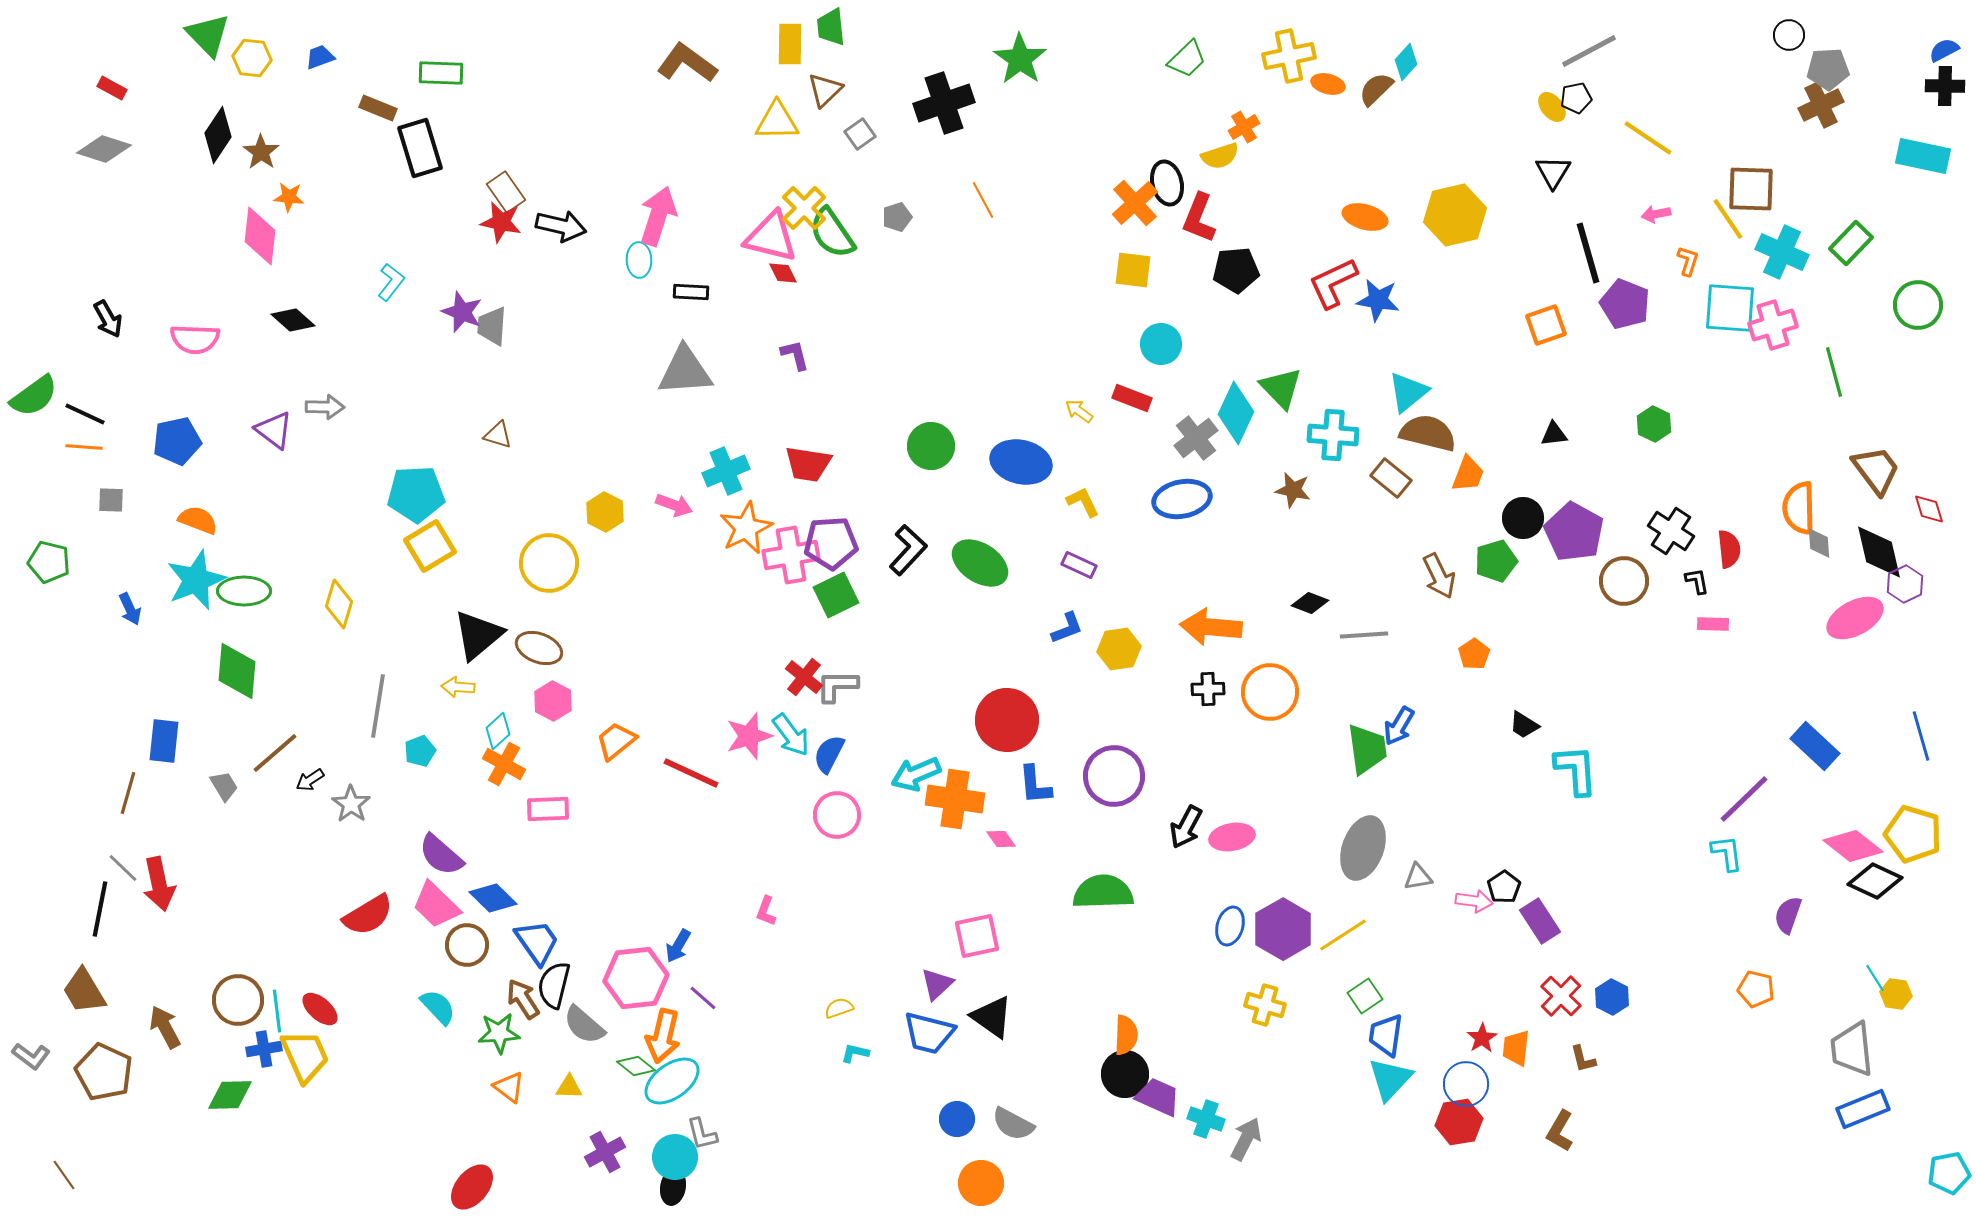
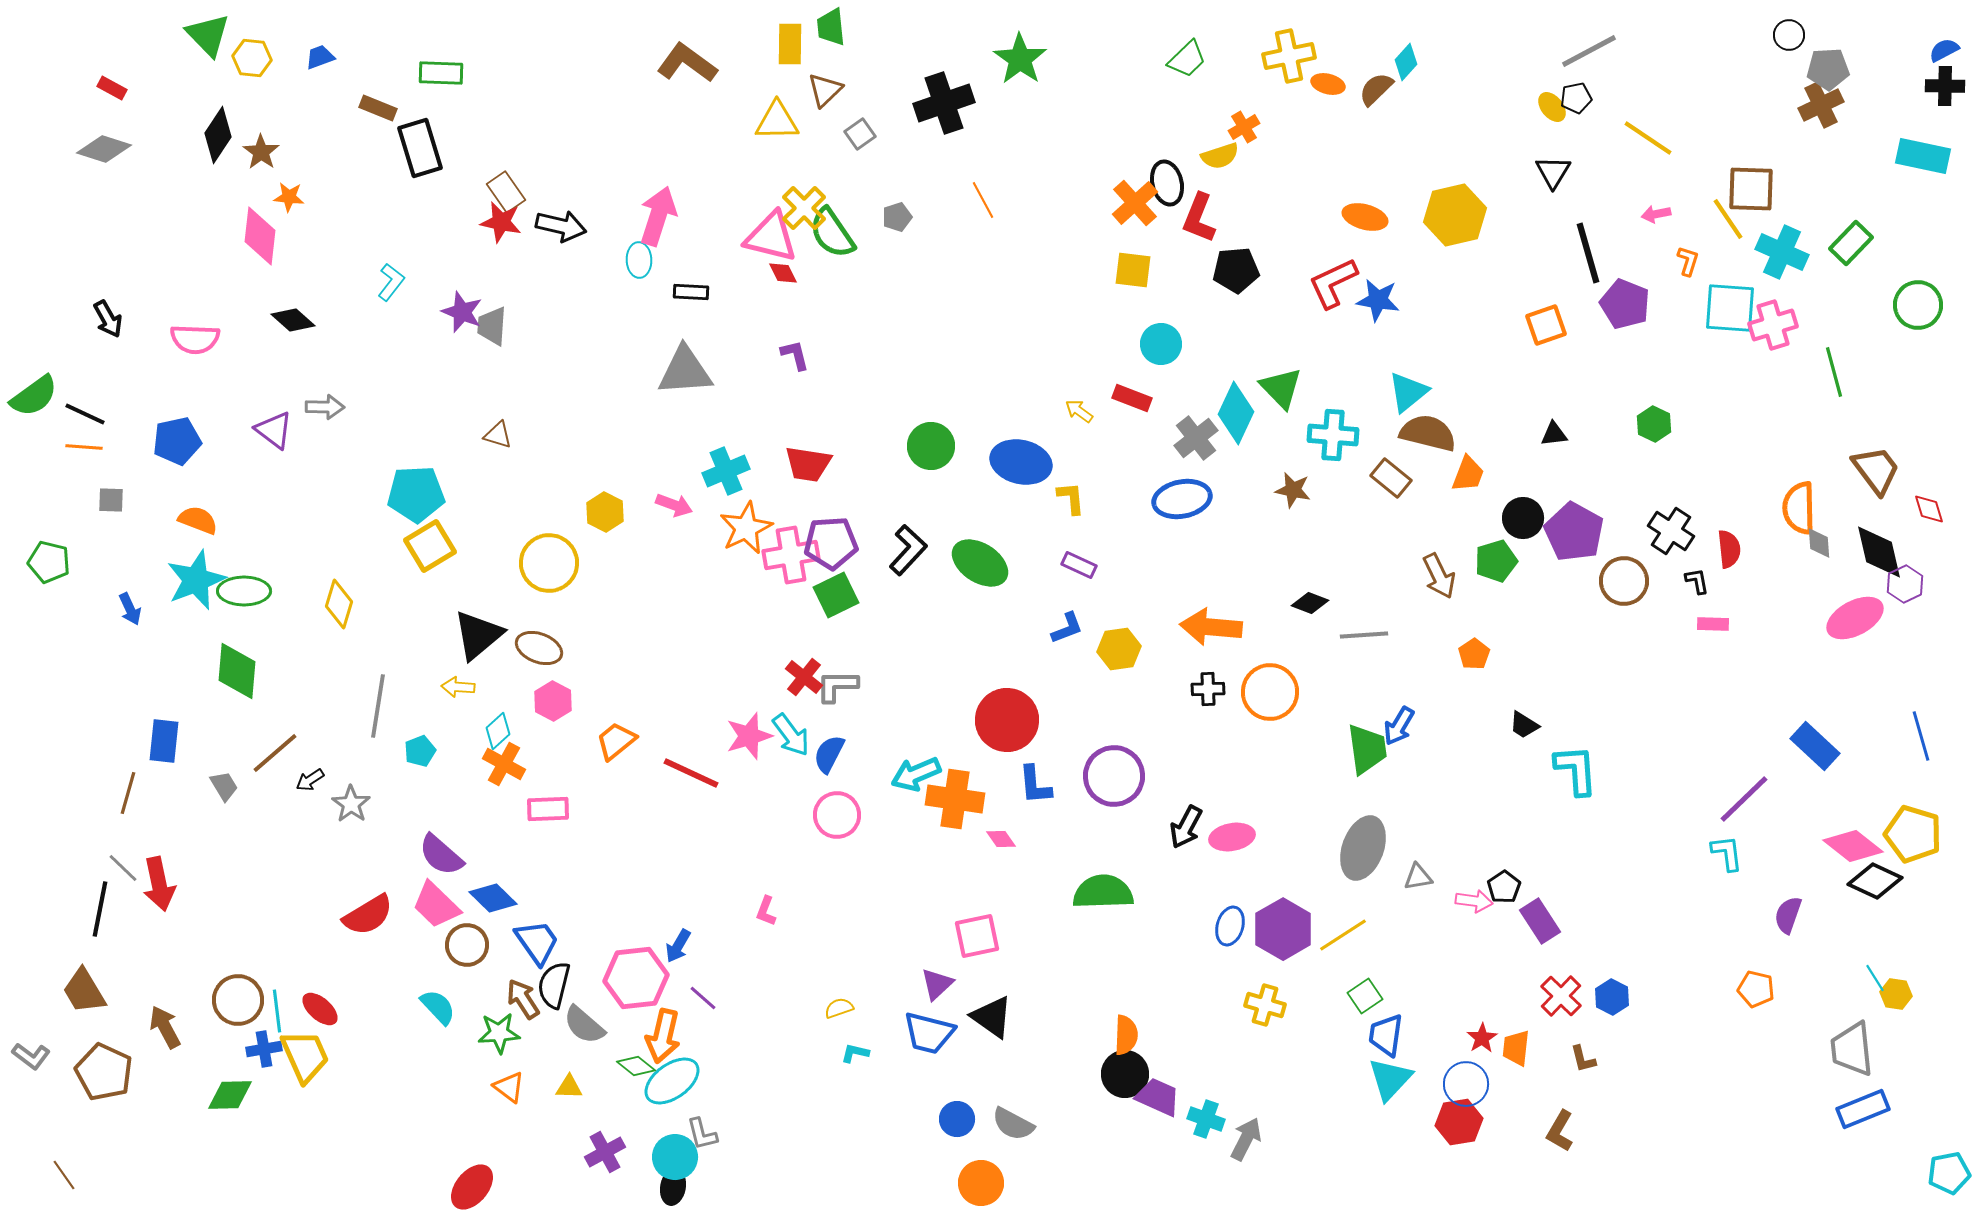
yellow L-shape at (1083, 502): moved 12 px left, 4 px up; rotated 21 degrees clockwise
